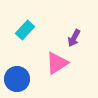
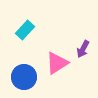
purple arrow: moved 9 px right, 11 px down
blue circle: moved 7 px right, 2 px up
